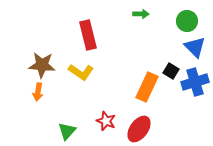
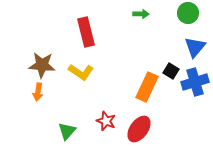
green circle: moved 1 px right, 8 px up
red rectangle: moved 2 px left, 3 px up
blue triangle: rotated 25 degrees clockwise
